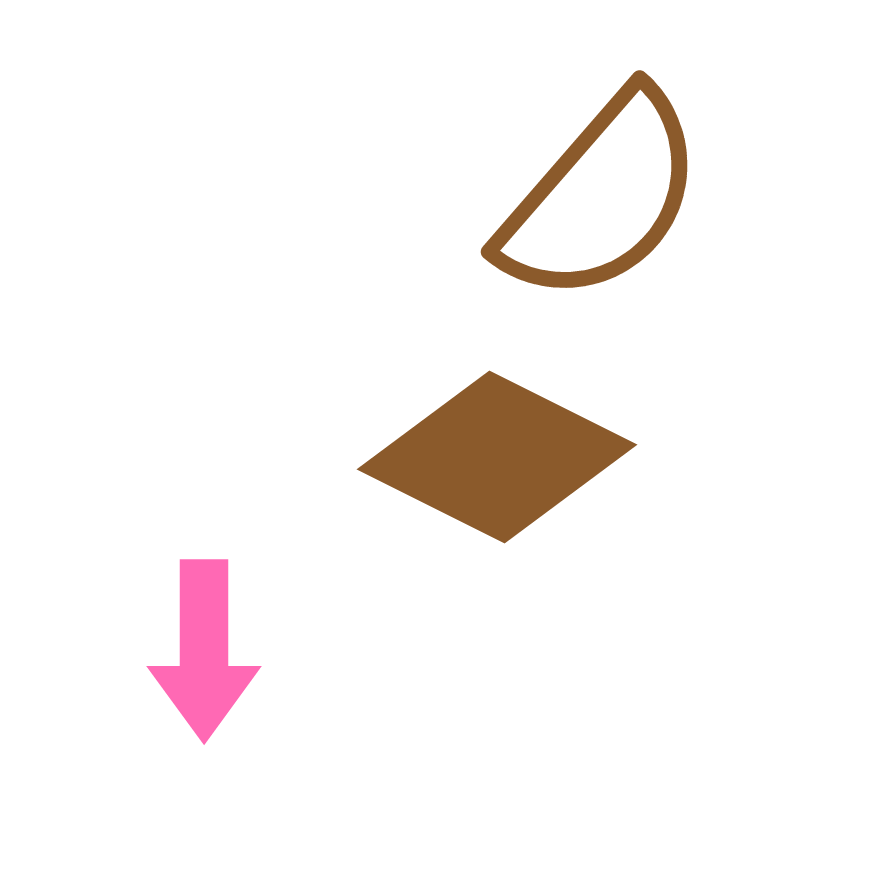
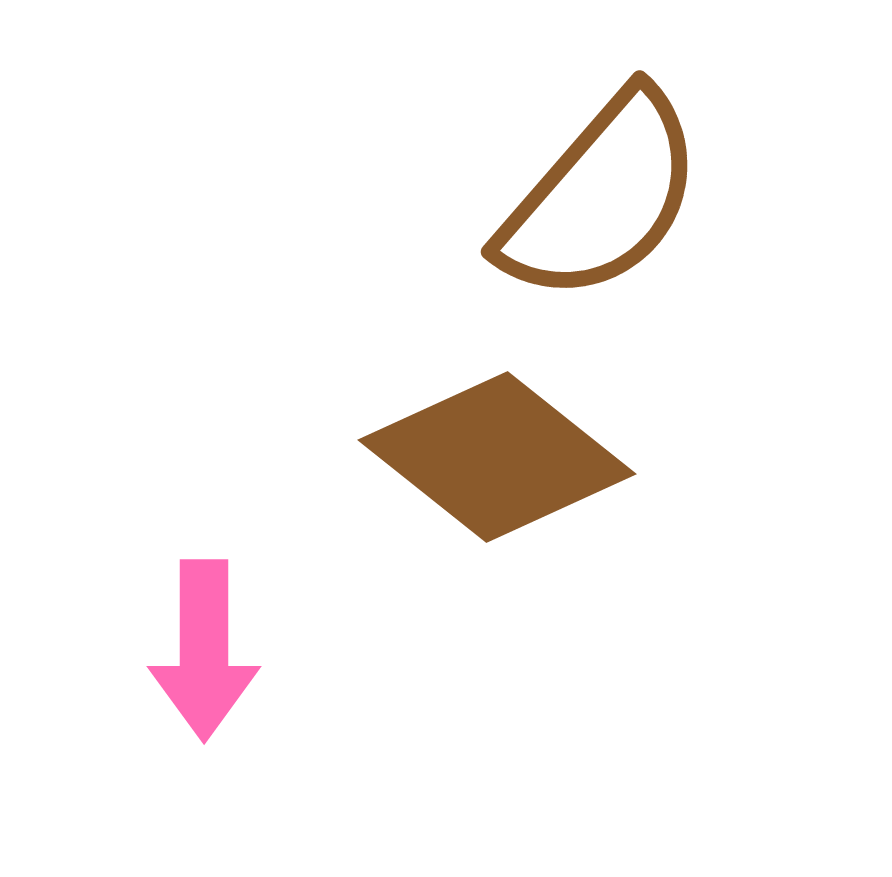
brown diamond: rotated 12 degrees clockwise
